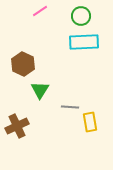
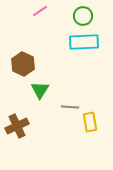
green circle: moved 2 px right
